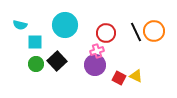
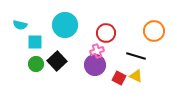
black line: moved 24 px down; rotated 48 degrees counterclockwise
